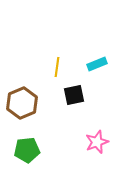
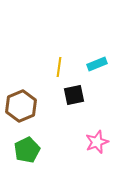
yellow line: moved 2 px right
brown hexagon: moved 1 px left, 3 px down
green pentagon: rotated 20 degrees counterclockwise
